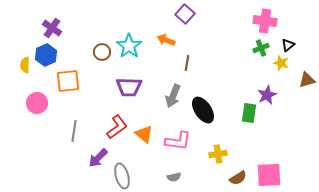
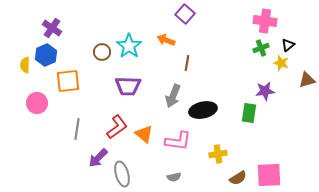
purple trapezoid: moved 1 px left, 1 px up
purple star: moved 2 px left, 4 px up; rotated 18 degrees clockwise
black ellipse: rotated 68 degrees counterclockwise
gray line: moved 3 px right, 2 px up
gray ellipse: moved 2 px up
